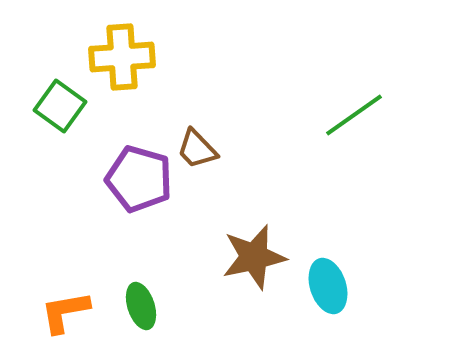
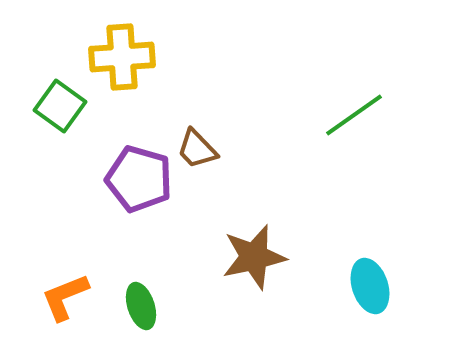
cyan ellipse: moved 42 px right
orange L-shape: moved 15 px up; rotated 12 degrees counterclockwise
